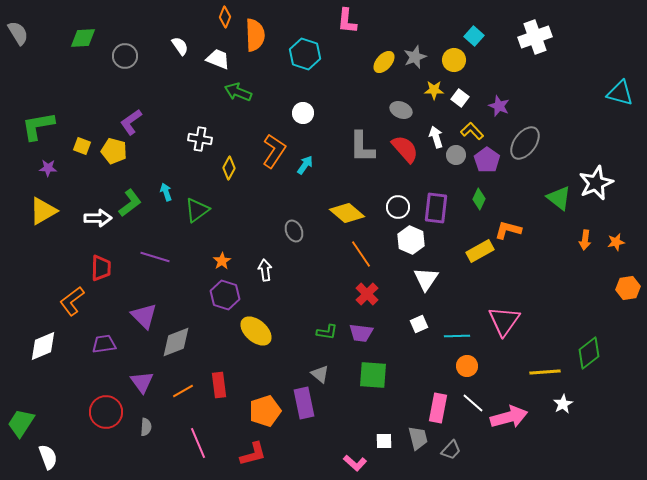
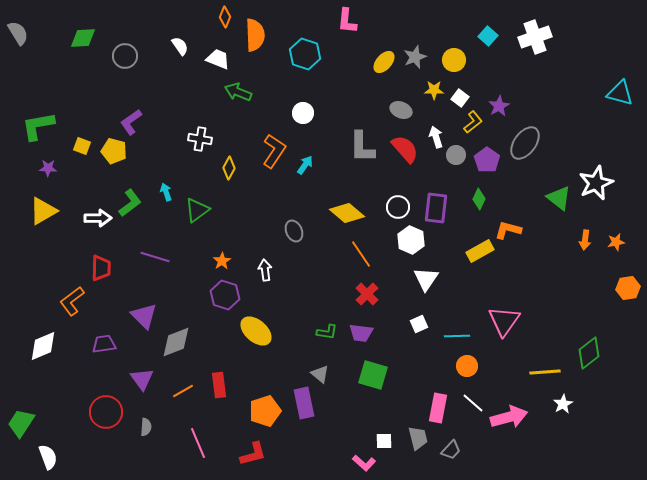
cyan square at (474, 36): moved 14 px right
purple star at (499, 106): rotated 20 degrees clockwise
yellow L-shape at (472, 131): moved 1 px right, 9 px up; rotated 95 degrees clockwise
green square at (373, 375): rotated 12 degrees clockwise
purple triangle at (142, 382): moved 3 px up
pink L-shape at (355, 463): moved 9 px right
